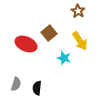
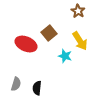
cyan star: moved 1 px right, 2 px up
